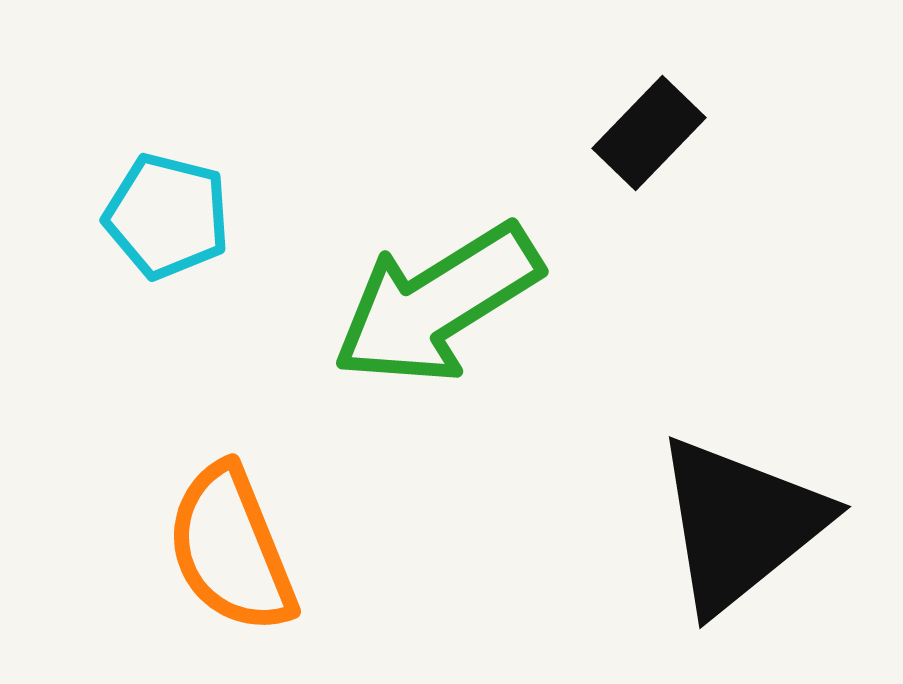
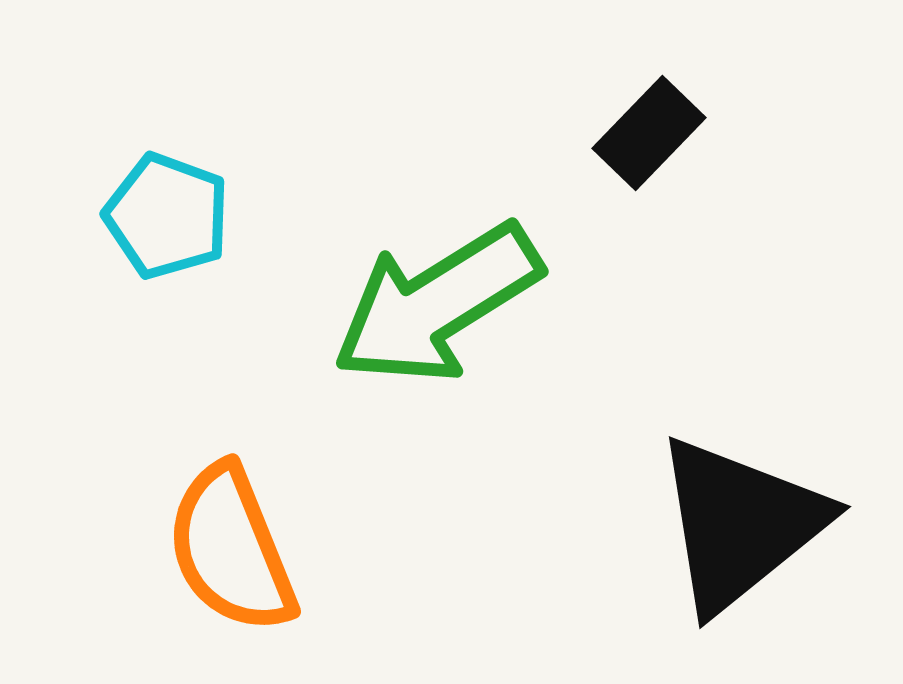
cyan pentagon: rotated 6 degrees clockwise
